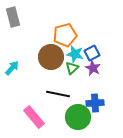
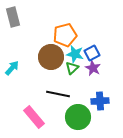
blue cross: moved 5 px right, 2 px up
